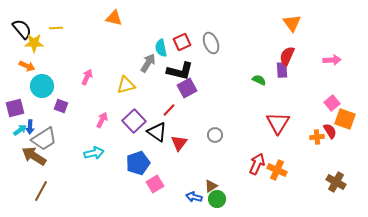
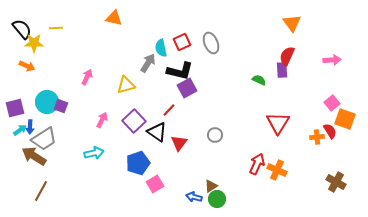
cyan circle at (42, 86): moved 5 px right, 16 px down
